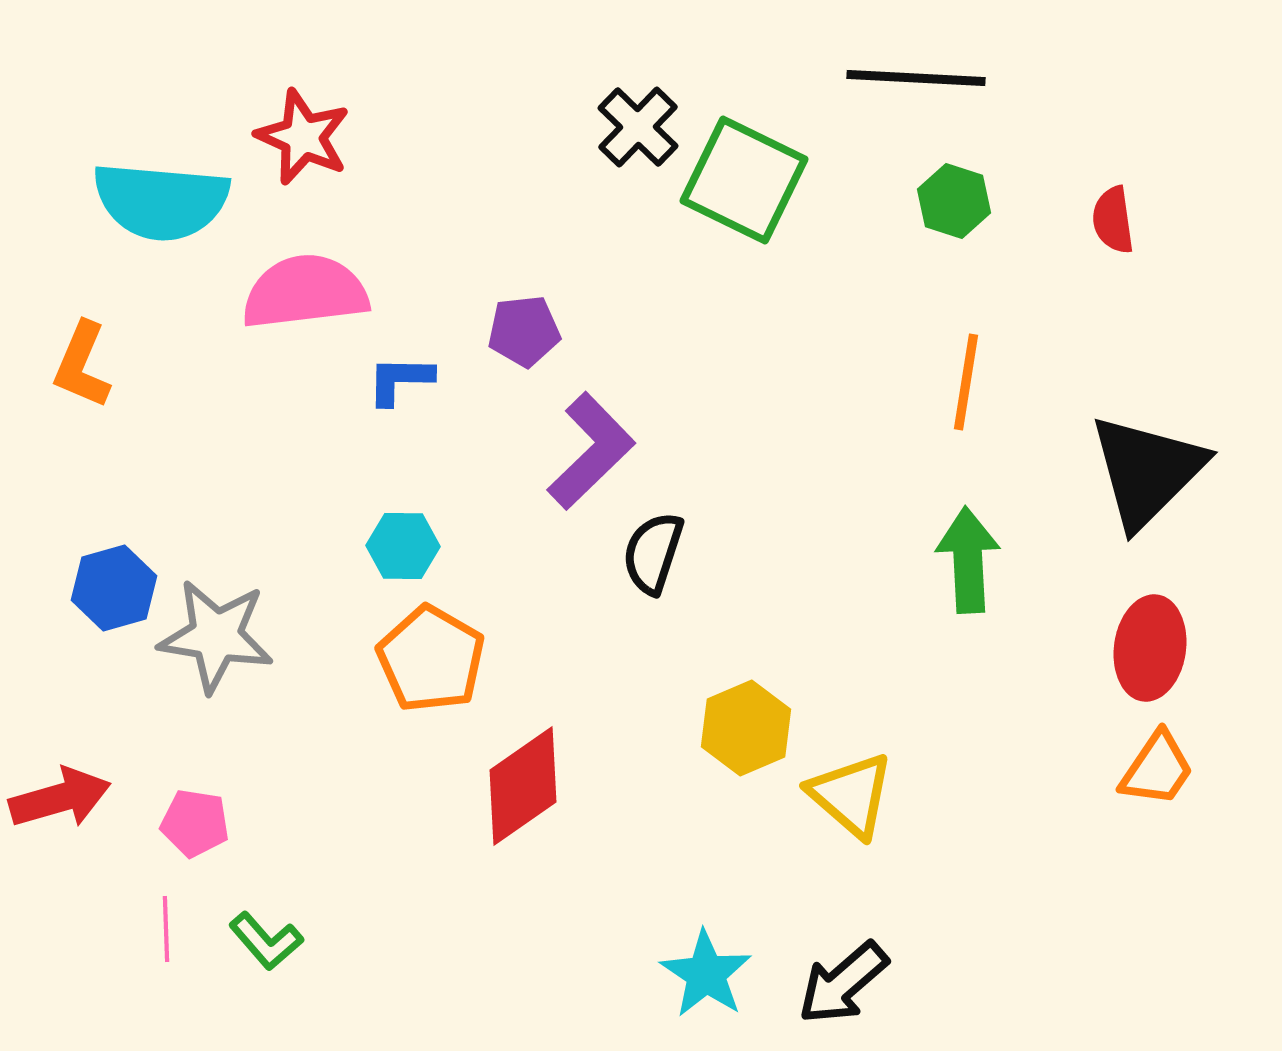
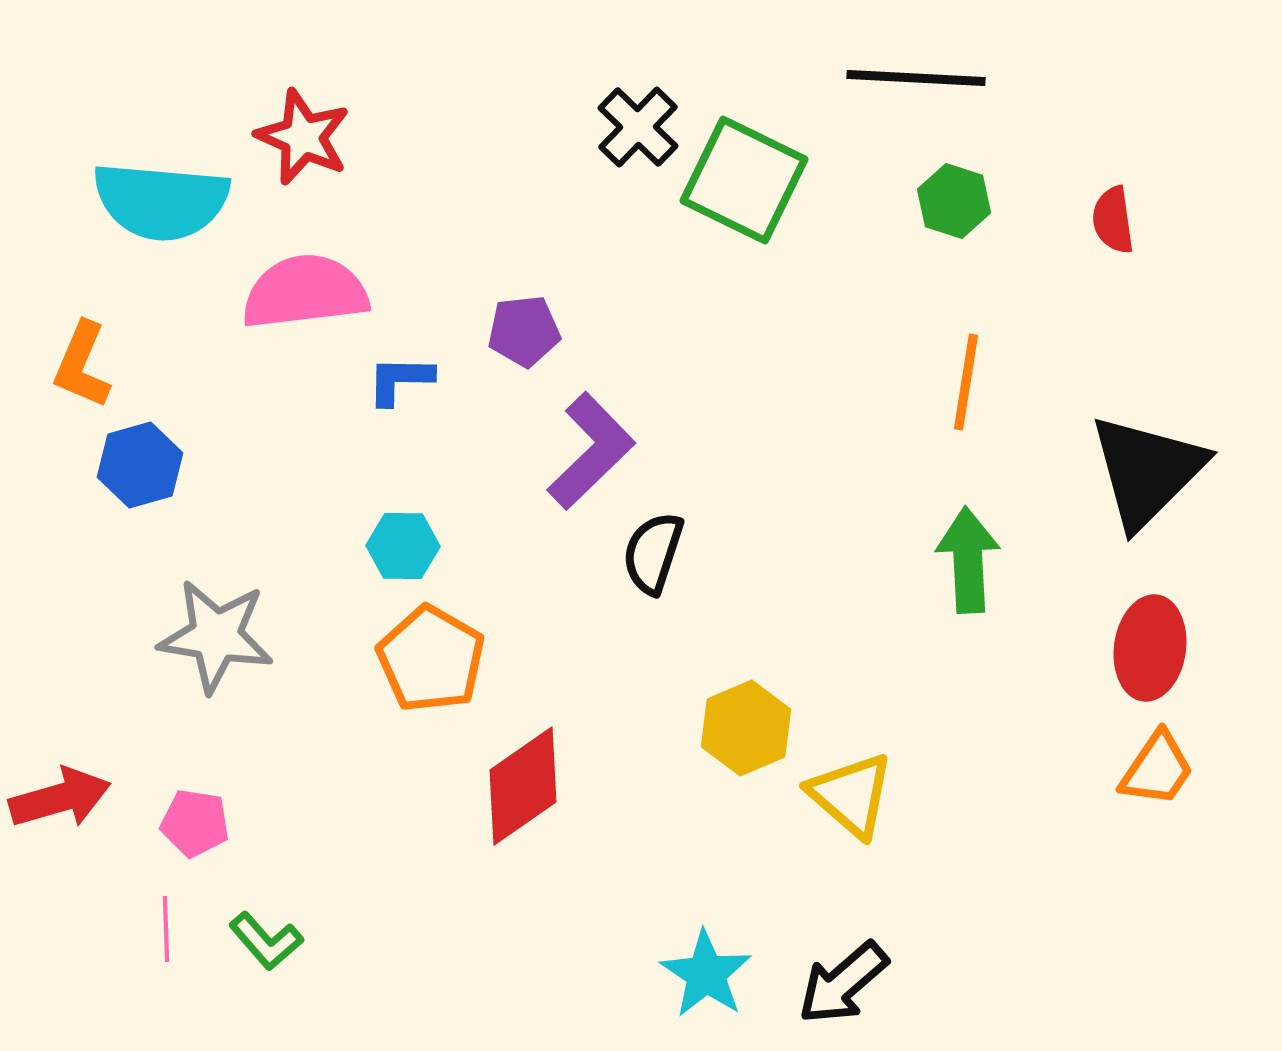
blue hexagon: moved 26 px right, 123 px up
